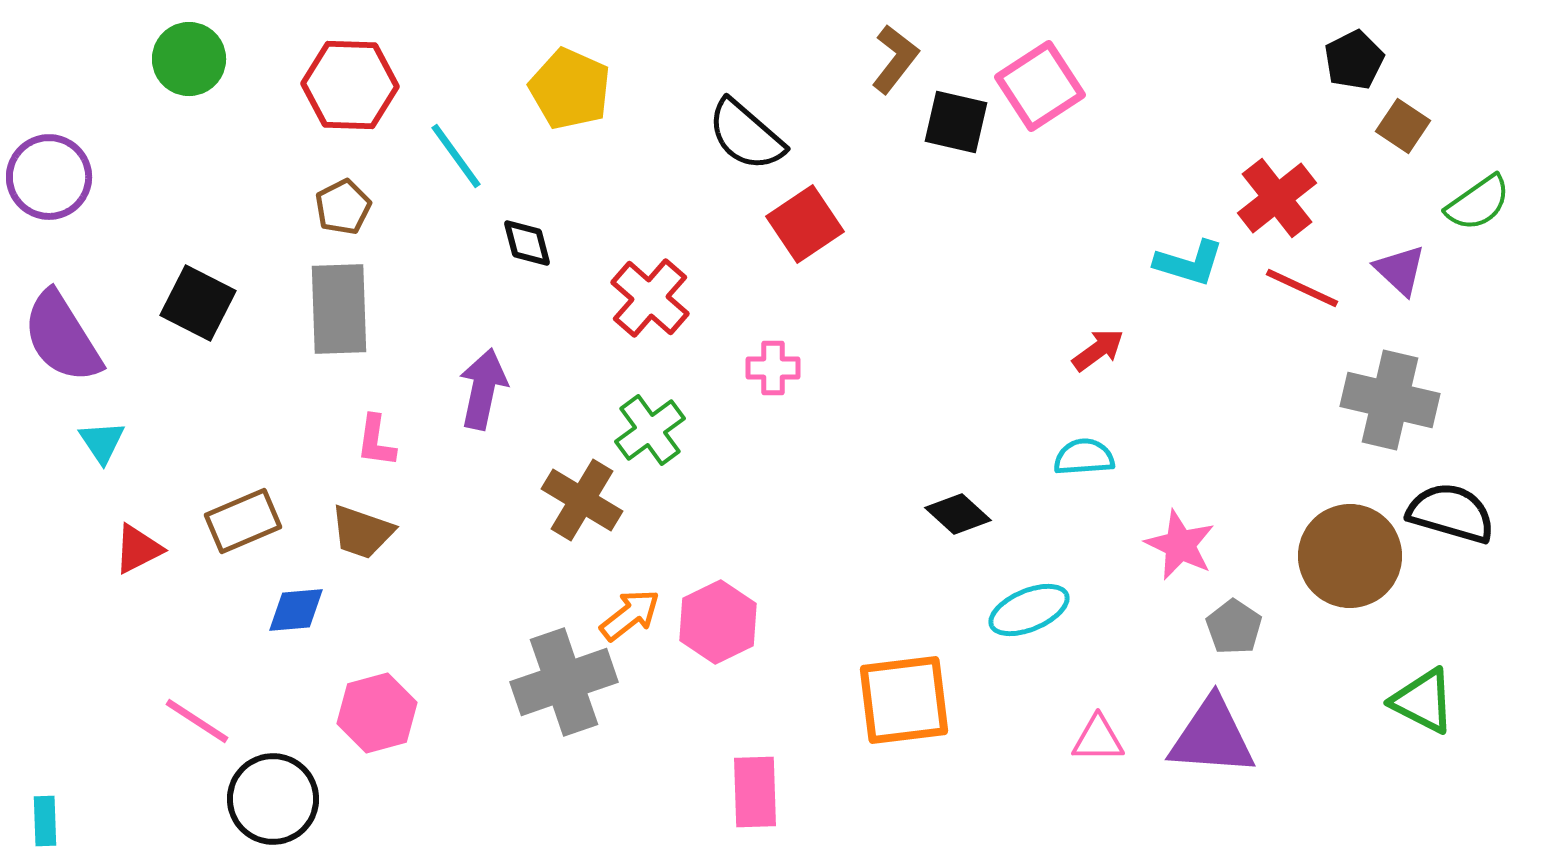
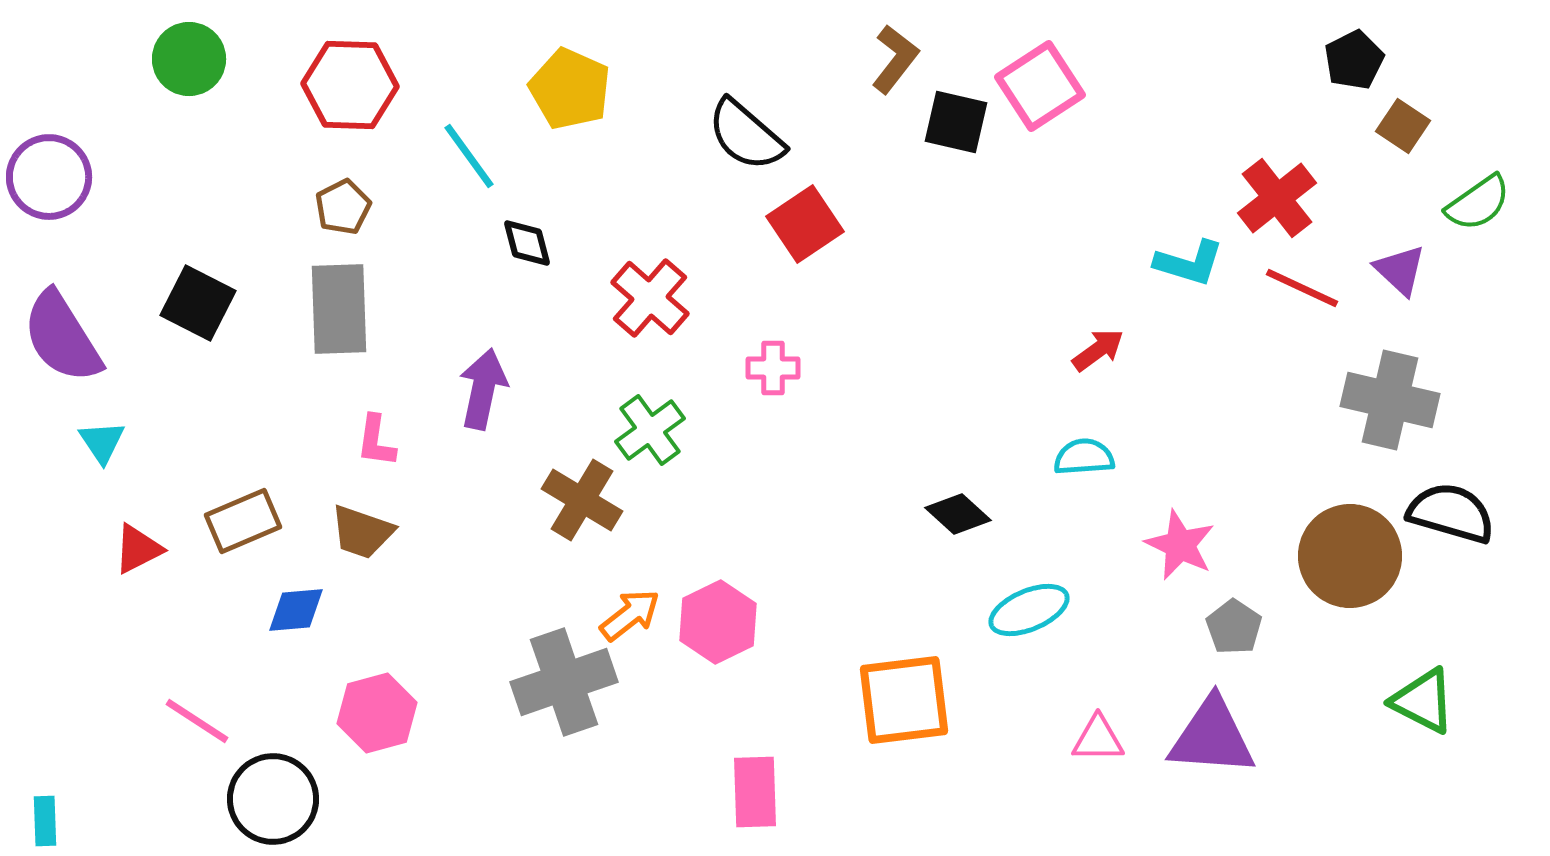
cyan line at (456, 156): moved 13 px right
